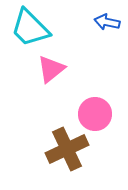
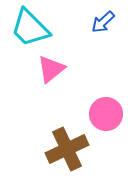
blue arrow: moved 4 px left; rotated 55 degrees counterclockwise
pink circle: moved 11 px right
